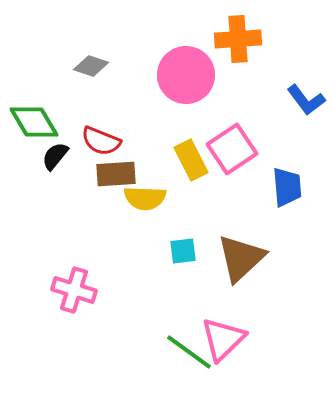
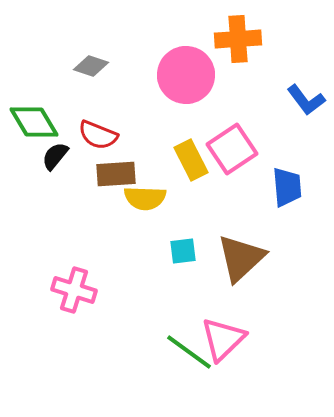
red semicircle: moved 3 px left, 6 px up
